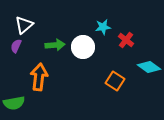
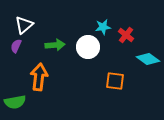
red cross: moved 5 px up
white circle: moved 5 px right
cyan diamond: moved 1 px left, 8 px up
orange square: rotated 24 degrees counterclockwise
green semicircle: moved 1 px right, 1 px up
